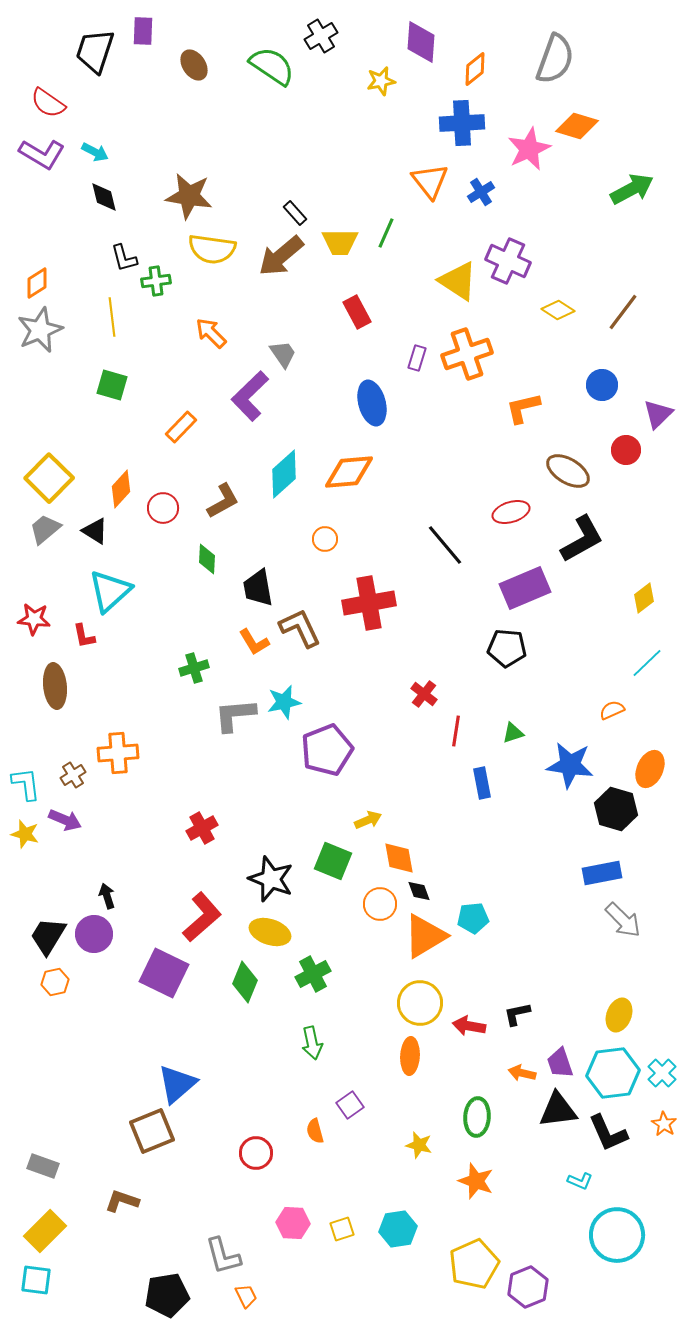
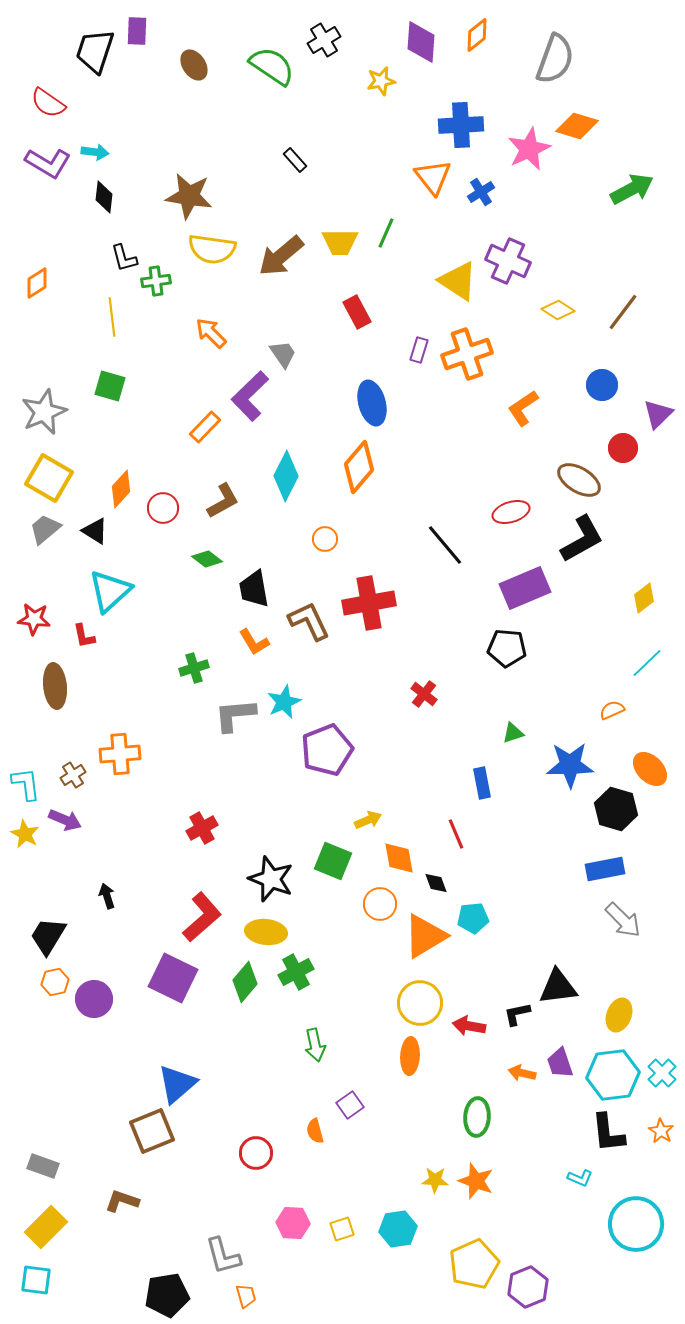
purple rectangle at (143, 31): moved 6 px left
black cross at (321, 36): moved 3 px right, 4 px down
orange diamond at (475, 69): moved 2 px right, 34 px up
blue cross at (462, 123): moved 1 px left, 2 px down
cyan arrow at (95, 152): rotated 20 degrees counterclockwise
purple L-shape at (42, 154): moved 6 px right, 9 px down
orange triangle at (430, 181): moved 3 px right, 4 px up
black diamond at (104, 197): rotated 20 degrees clockwise
black rectangle at (295, 213): moved 53 px up
gray star at (40, 330): moved 4 px right, 82 px down
purple rectangle at (417, 358): moved 2 px right, 8 px up
green square at (112, 385): moved 2 px left, 1 px down
orange L-shape at (523, 408): rotated 21 degrees counterclockwise
orange rectangle at (181, 427): moved 24 px right
red circle at (626, 450): moved 3 px left, 2 px up
brown ellipse at (568, 471): moved 11 px right, 9 px down
orange diamond at (349, 472): moved 10 px right, 5 px up; rotated 45 degrees counterclockwise
cyan diamond at (284, 474): moved 2 px right, 2 px down; rotated 21 degrees counterclockwise
yellow square at (49, 478): rotated 15 degrees counterclockwise
green diamond at (207, 559): rotated 56 degrees counterclockwise
black trapezoid at (258, 588): moved 4 px left, 1 px down
brown L-shape at (300, 628): moved 9 px right, 7 px up
cyan star at (284, 702): rotated 12 degrees counterclockwise
red line at (456, 731): moved 103 px down; rotated 32 degrees counterclockwise
orange cross at (118, 753): moved 2 px right, 1 px down
blue star at (570, 765): rotated 9 degrees counterclockwise
orange ellipse at (650, 769): rotated 69 degrees counterclockwise
yellow star at (25, 834): rotated 12 degrees clockwise
blue rectangle at (602, 873): moved 3 px right, 4 px up
black diamond at (419, 891): moved 17 px right, 8 px up
yellow ellipse at (270, 932): moved 4 px left; rotated 12 degrees counterclockwise
purple circle at (94, 934): moved 65 px down
purple square at (164, 973): moved 9 px right, 5 px down
green cross at (313, 974): moved 17 px left, 2 px up
green diamond at (245, 982): rotated 18 degrees clockwise
green arrow at (312, 1043): moved 3 px right, 2 px down
cyan hexagon at (613, 1073): moved 2 px down
black triangle at (558, 1110): moved 123 px up
orange star at (664, 1124): moved 3 px left, 7 px down
black L-shape at (608, 1133): rotated 18 degrees clockwise
yellow star at (419, 1145): moved 16 px right, 35 px down; rotated 12 degrees counterclockwise
cyan L-shape at (580, 1181): moved 3 px up
yellow rectangle at (45, 1231): moved 1 px right, 4 px up
cyan circle at (617, 1235): moved 19 px right, 11 px up
orange trapezoid at (246, 1296): rotated 10 degrees clockwise
